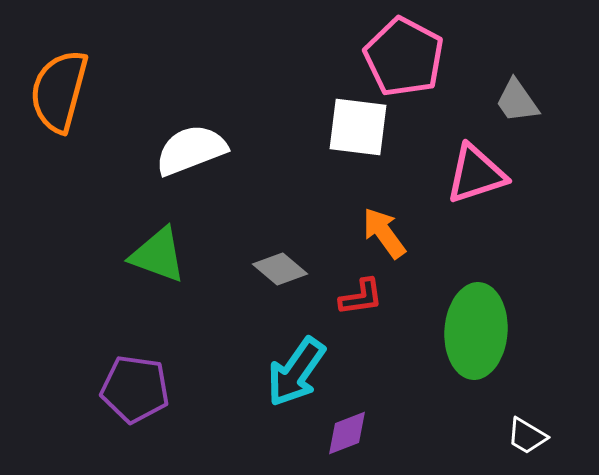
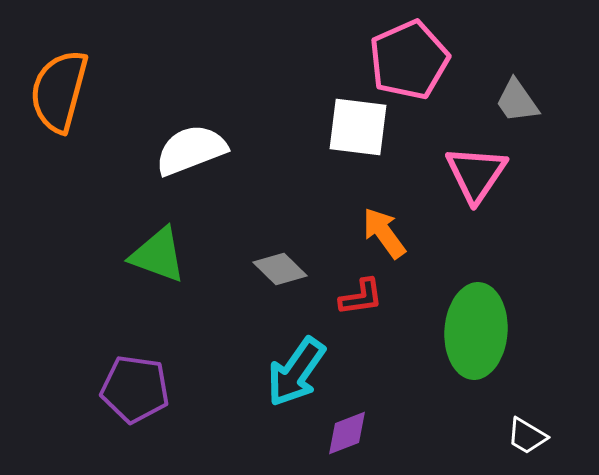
pink pentagon: moved 5 px right, 3 px down; rotated 20 degrees clockwise
pink triangle: rotated 38 degrees counterclockwise
gray diamond: rotated 4 degrees clockwise
